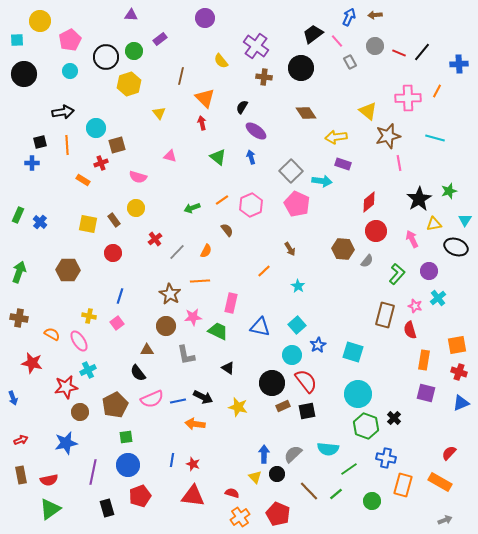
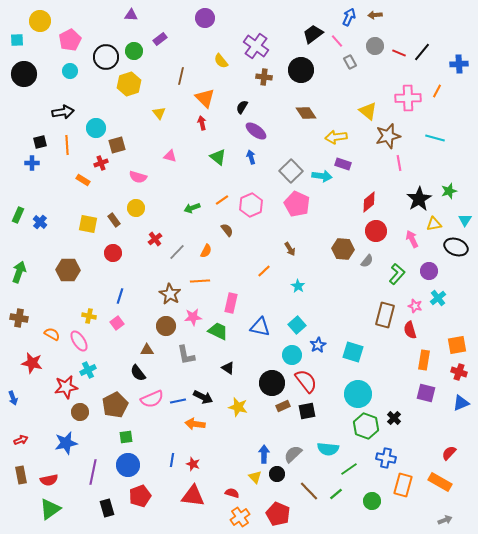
black circle at (301, 68): moved 2 px down
cyan arrow at (322, 181): moved 5 px up
